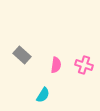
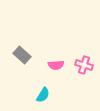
pink semicircle: rotated 77 degrees clockwise
